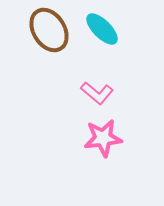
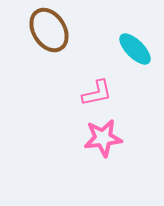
cyan ellipse: moved 33 px right, 20 px down
pink L-shape: rotated 52 degrees counterclockwise
